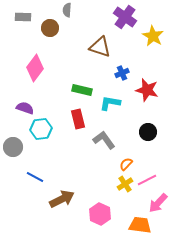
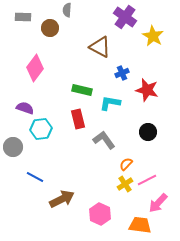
brown triangle: rotated 10 degrees clockwise
